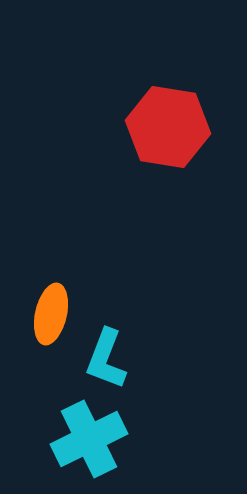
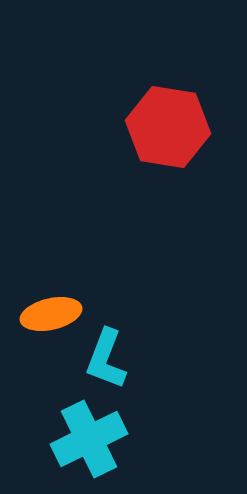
orange ellipse: rotated 64 degrees clockwise
